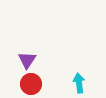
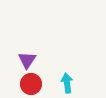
cyan arrow: moved 12 px left
